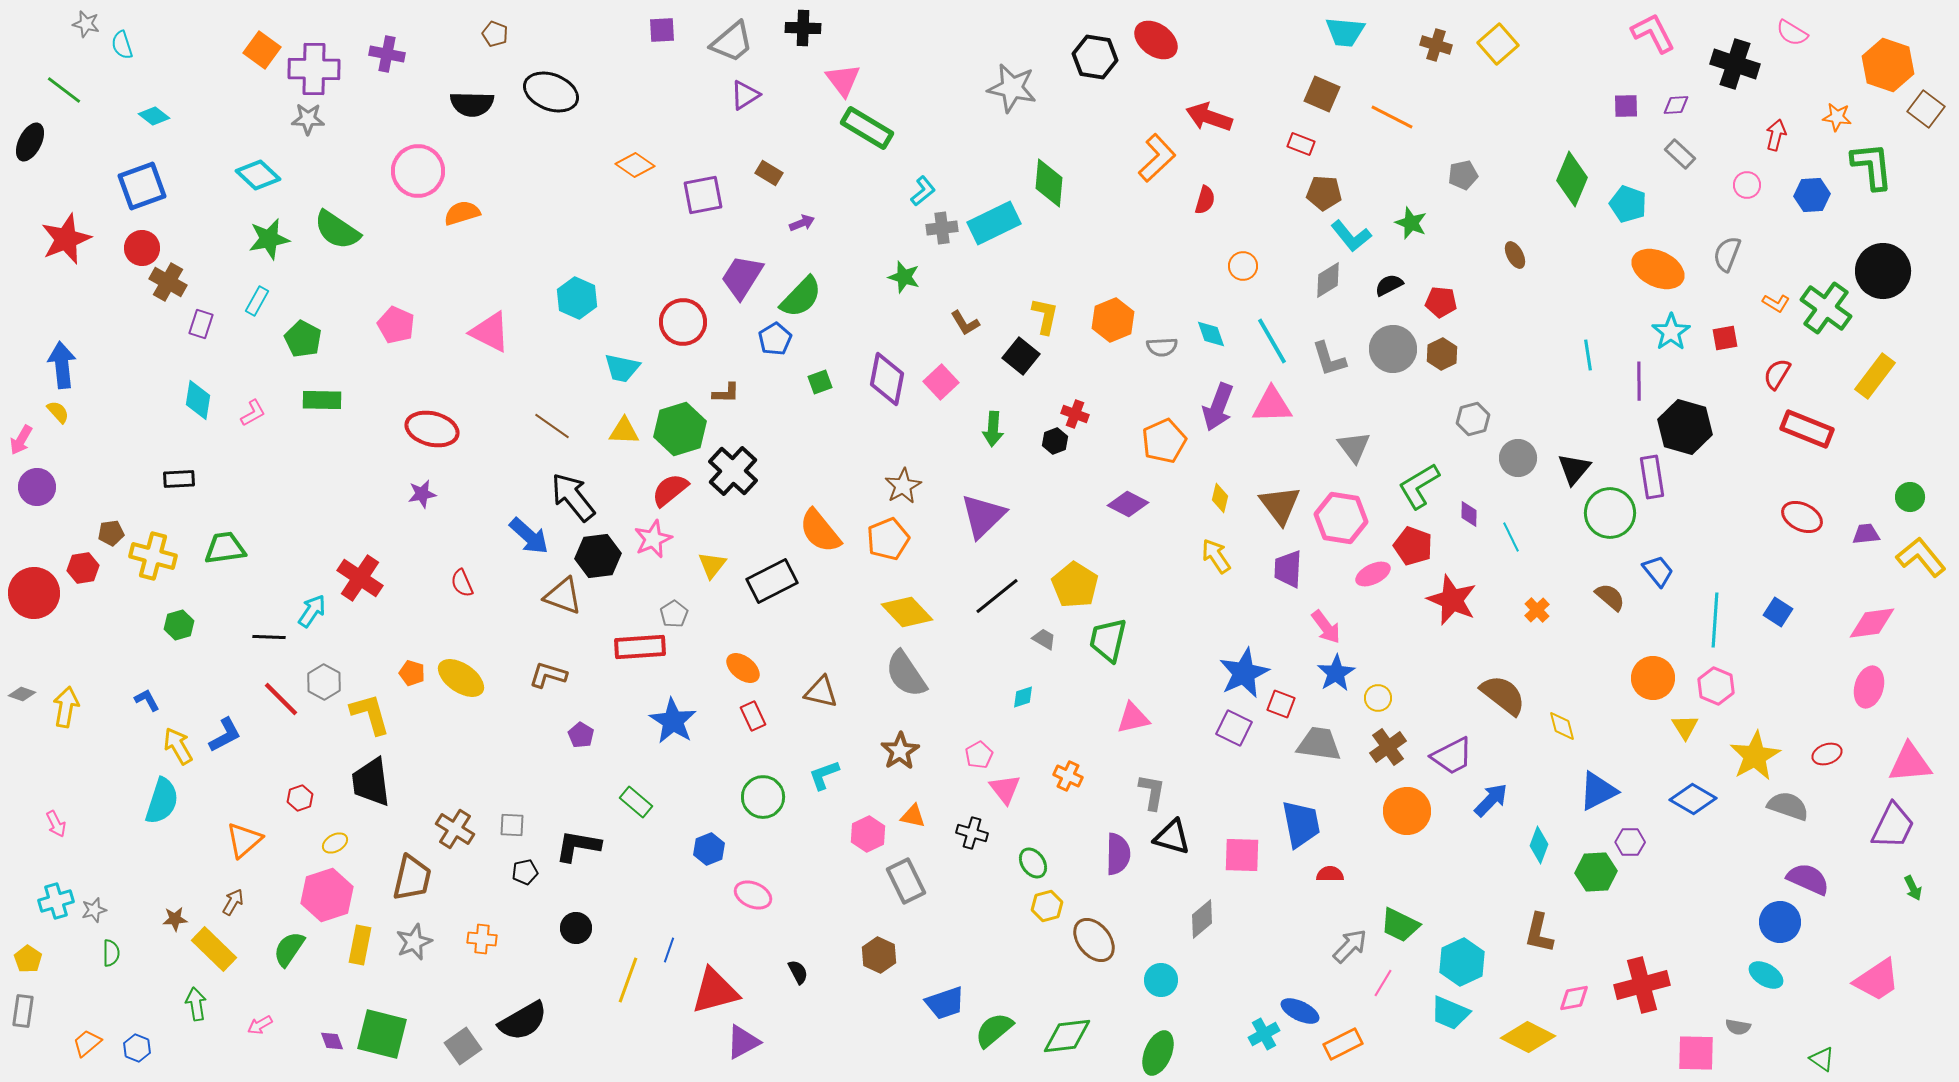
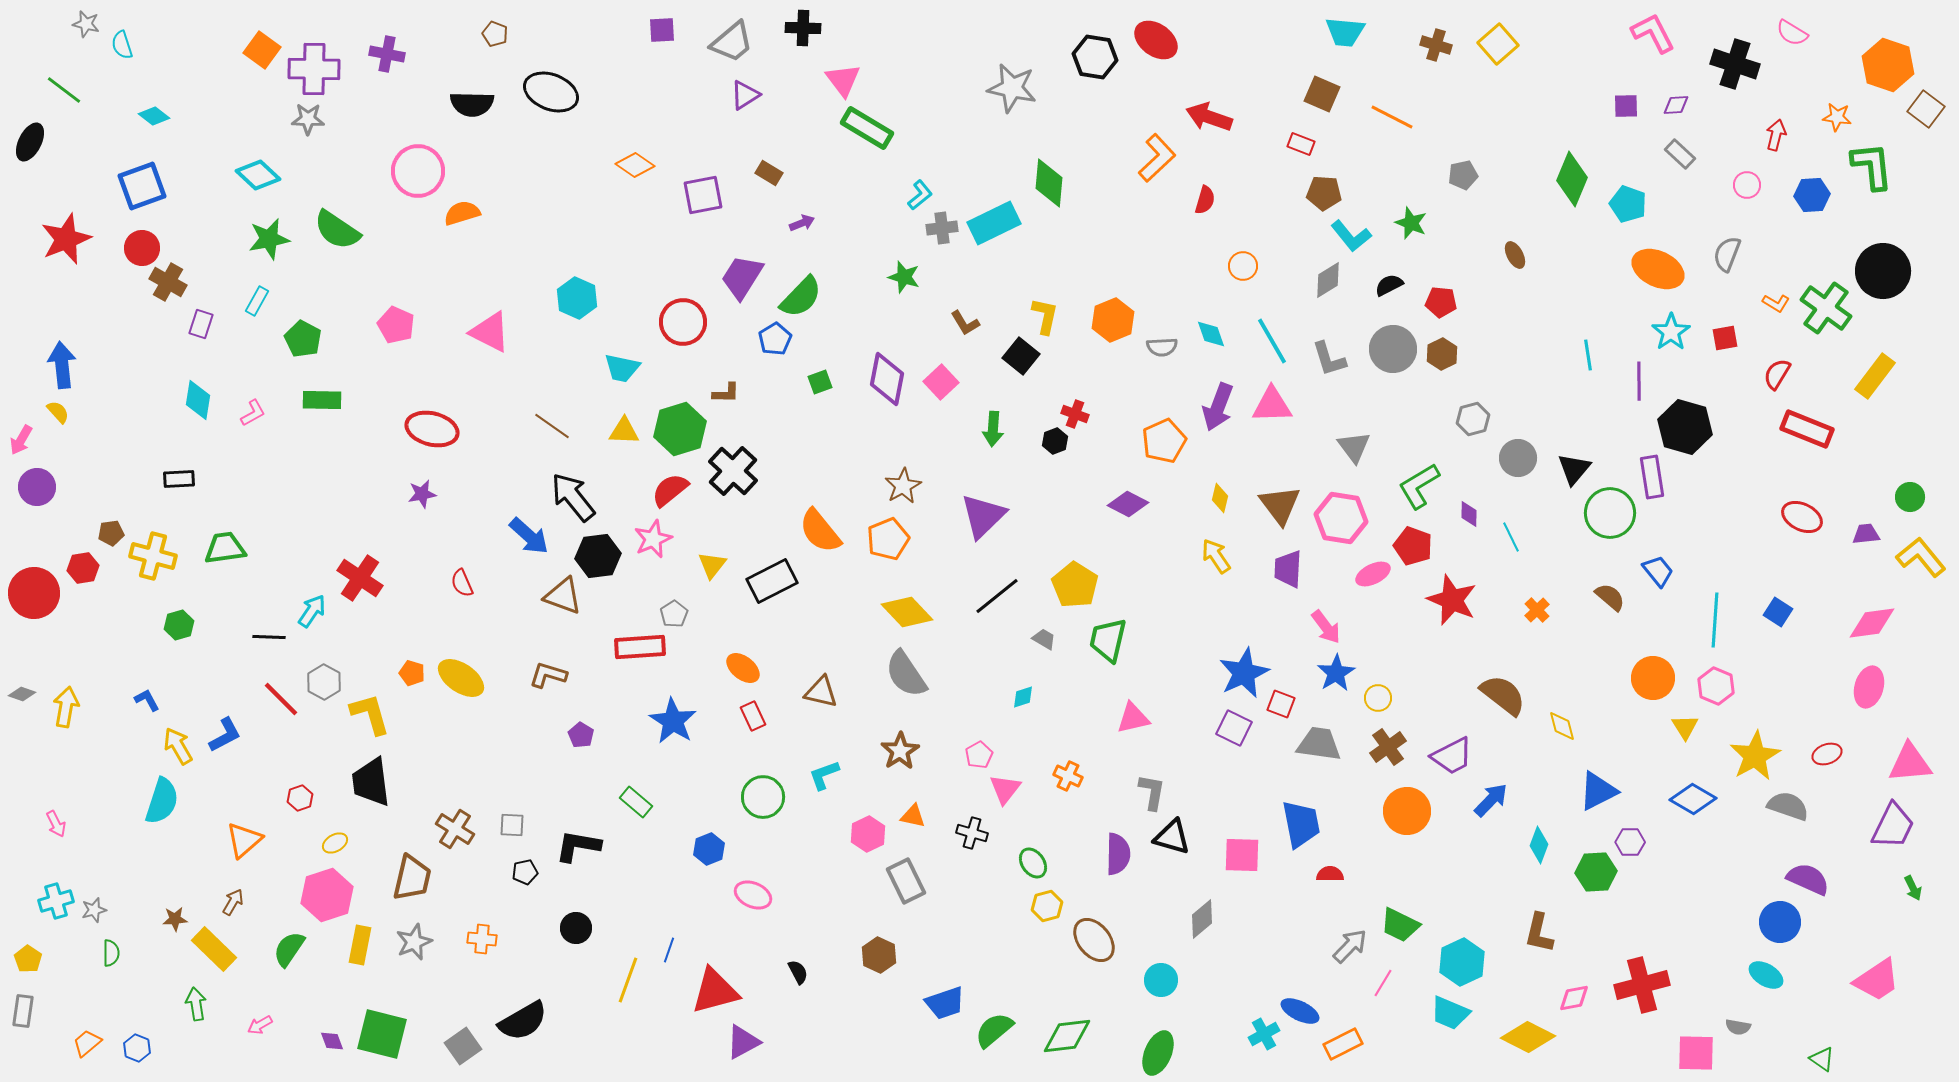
cyan L-shape at (923, 191): moved 3 px left, 4 px down
pink triangle at (1005, 789): rotated 16 degrees clockwise
